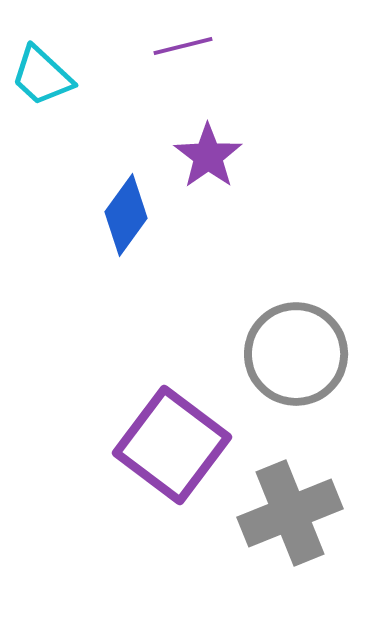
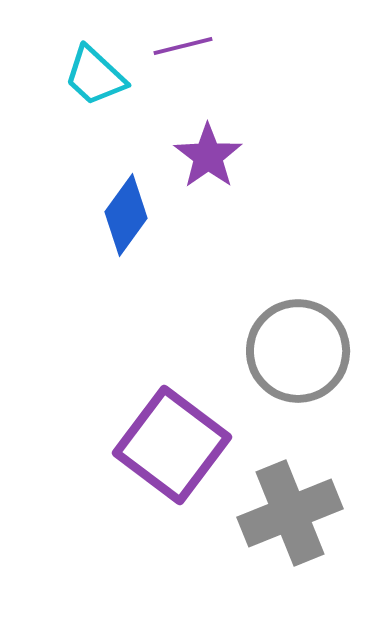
cyan trapezoid: moved 53 px right
gray circle: moved 2 px right, 3 px up
